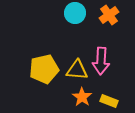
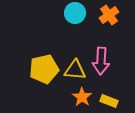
yellow triangle: moved 2 px left
